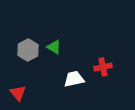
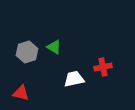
gray hexagon: moved 1 px left, 2 px down; rotated 10 degrees clockwise
red triangle: moved 3 px right; rotated 36 degrees counterclockwise
